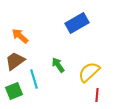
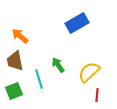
brown trapezoid: rotated 65 degrees counterclockwise
cyan line: moved 5 px right
